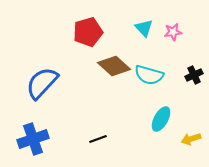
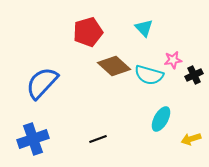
pink star: moved 28 px down
